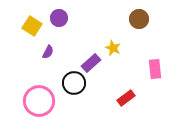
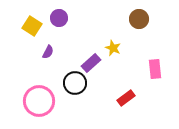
black circle: moved 1 px right
